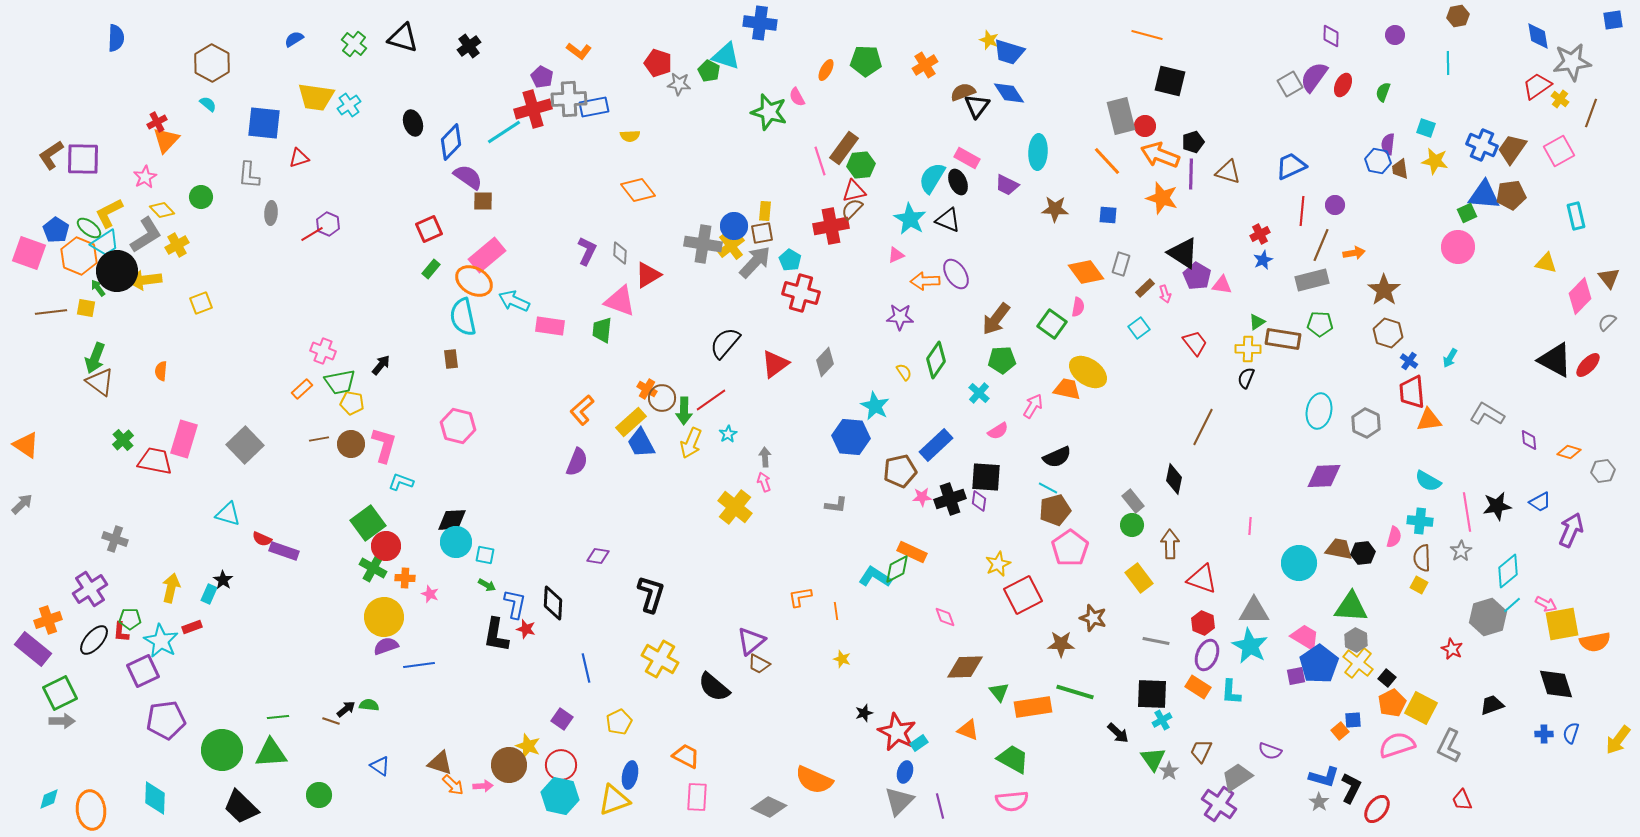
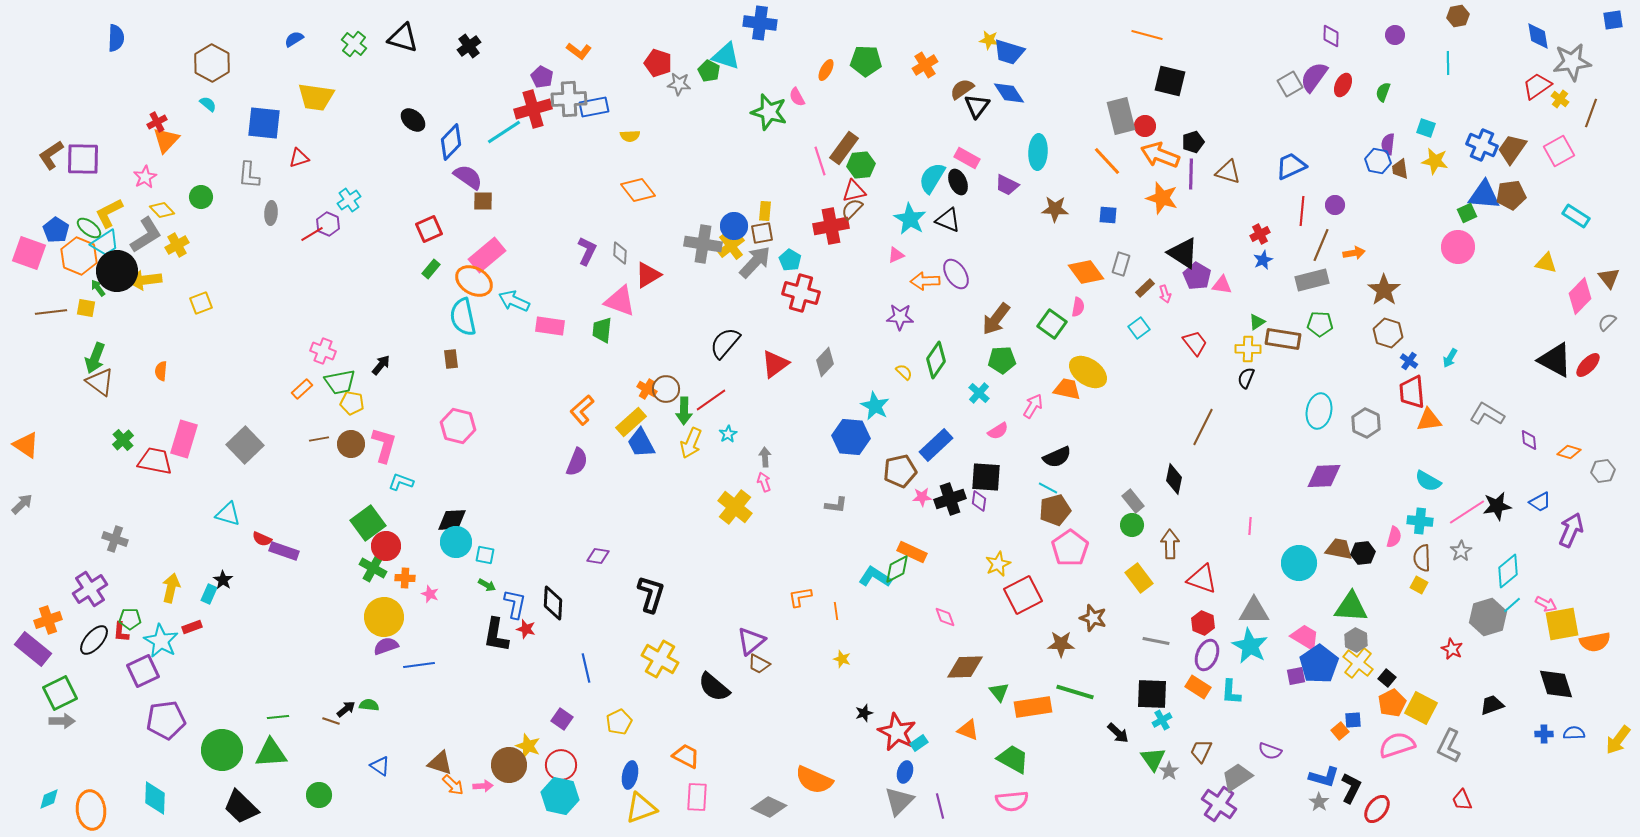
yellow star at (989, 40): rotated 12 degrees counterclockwise
brown semicircle at (963, 92): moved 1 px left, 3 px up; rotated 15 degrees counterclockwise
cyan cross at (349, 105): moved 95 px down
black ellipse at (413, 123): moved 3 px up; rotated 30 degrees counterclockwise
cyan rectangle at (1576, 216): rotated 44 degrees counterclockwise
yellow semicircle at (904, 372): rotated 12 degrees counterclockwise
brown circle at (662, 398): moved 4 px right, 9 px up
pink line at (1467, 512): rotated 66 degrees clockwise
blue semicircle at (1571, 733): moved 3 px right; rotated 70 degrees clockwise
yellow triangle at (614, 800): moved 27 px right, 8 px down
